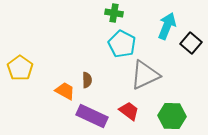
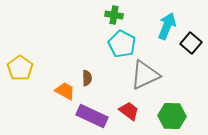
green cross: moved 2 px down
brown semicircle: moved 2 px up
